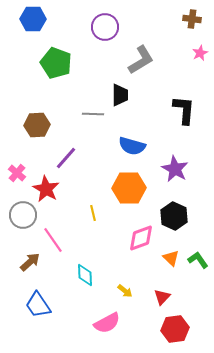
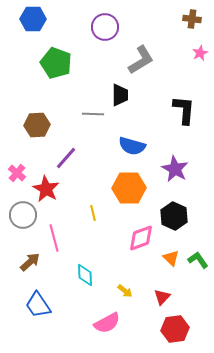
pink line: moved 1 px right, 2 px up; rotated 20 degrees clockwise
